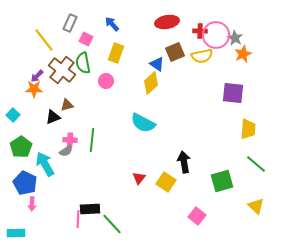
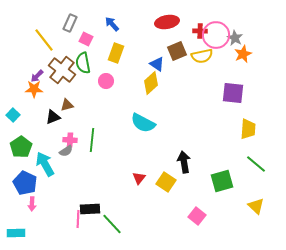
brown square at (175, 52): moved 2 px right, 1 px up
